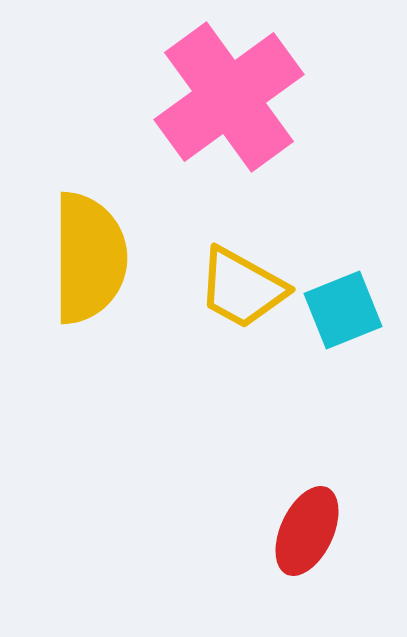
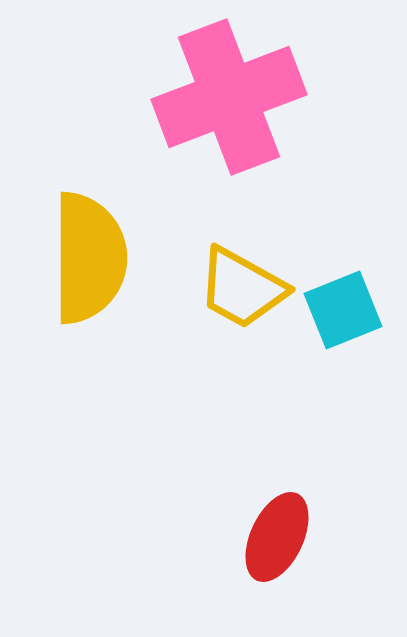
pink cross: rotated 15 degrees clockwise
red ellipse: moved 30 px left, 6 px down
